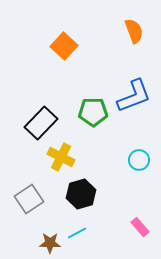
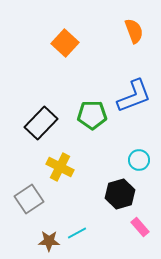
orange square: moved 1 px right, 3 px up
green pentagon: moved 1 px left, 3 px down
yellow cross: moved 1 px left, 10 px down
black hexagon: moved 39 px right
brown star: moved 1 px left, 2 px up
